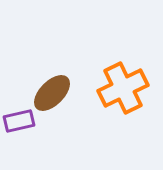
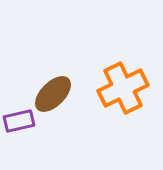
brown ellipse: moved 1 px right, 1 px down
